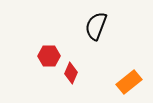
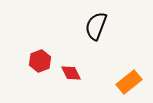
red hexagon: moved 9 px left, 5 px down; rotated 20 degrees counterclockwise
red diamond: rotated 50 degrees counterclockwise
